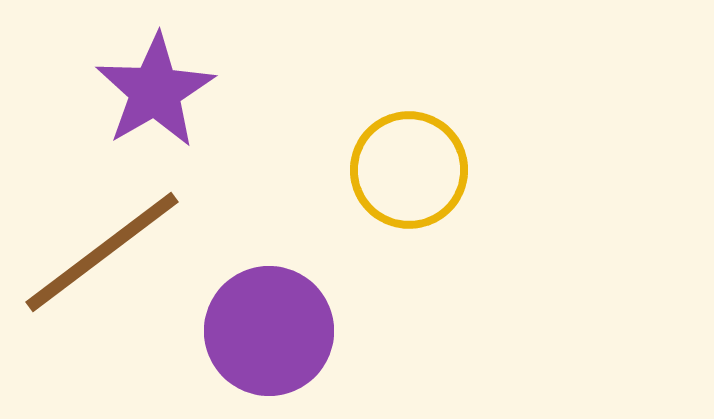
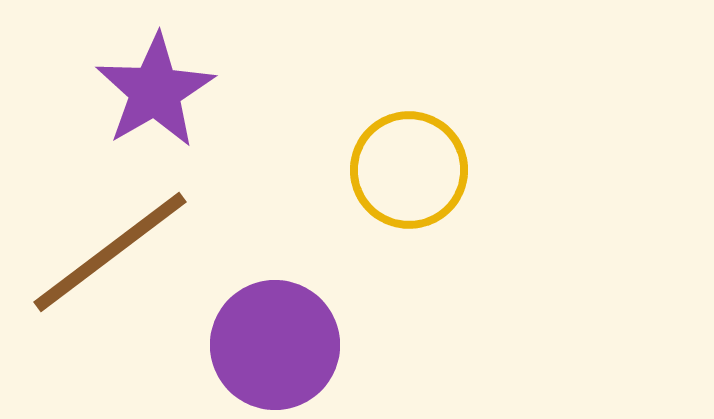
brown line: moved 8 px right
purple circle: moved 6 px right, 14 px down
